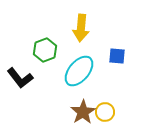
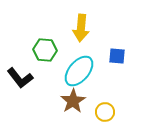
green hexagon: rotated 25 degrees clockwise
brown star: moved 10 px left, 11 px up
